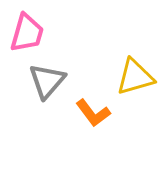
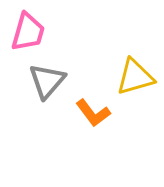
pink trapezoid: moved 1 px right, 1 px up
